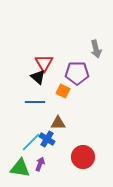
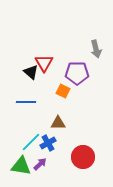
black triangle: moved 7 px left, 5 px up
blue line: moved 9 px left
blue cross: moved 1 px right, 4 px down; rotated 28 degrees clockwise
purple arrow: rotated 24 degrees clockwise
green triangle: moved 1 px right, 2 px up
